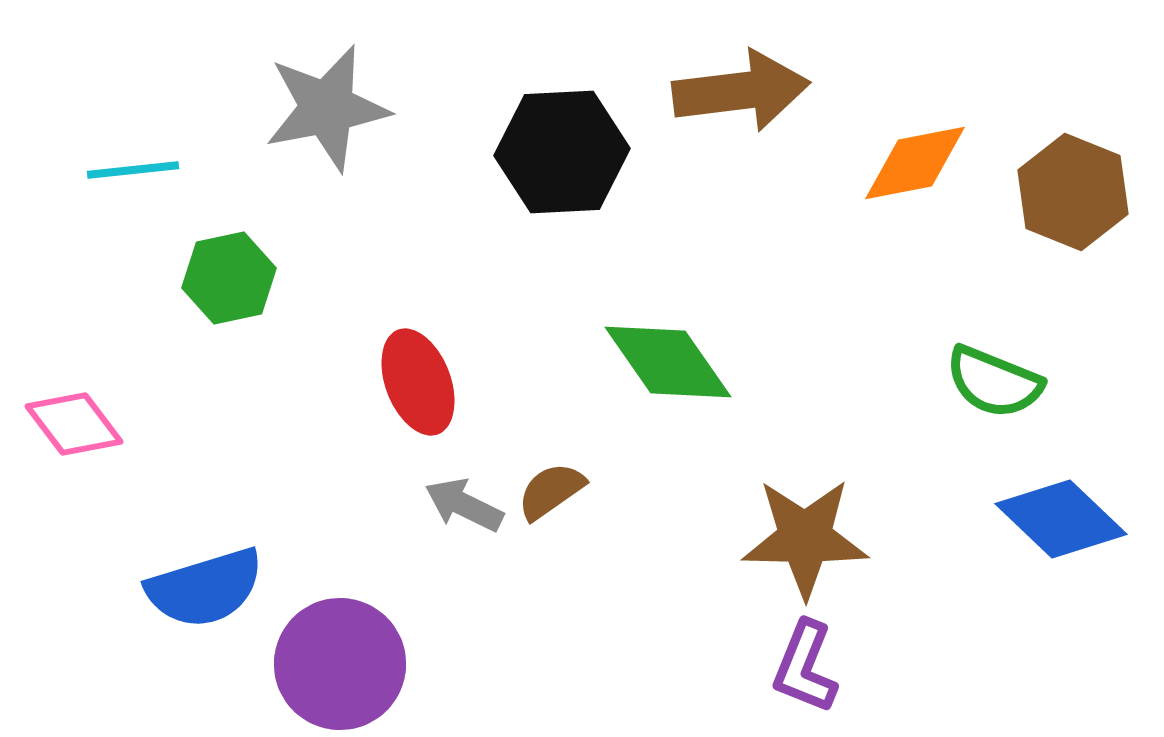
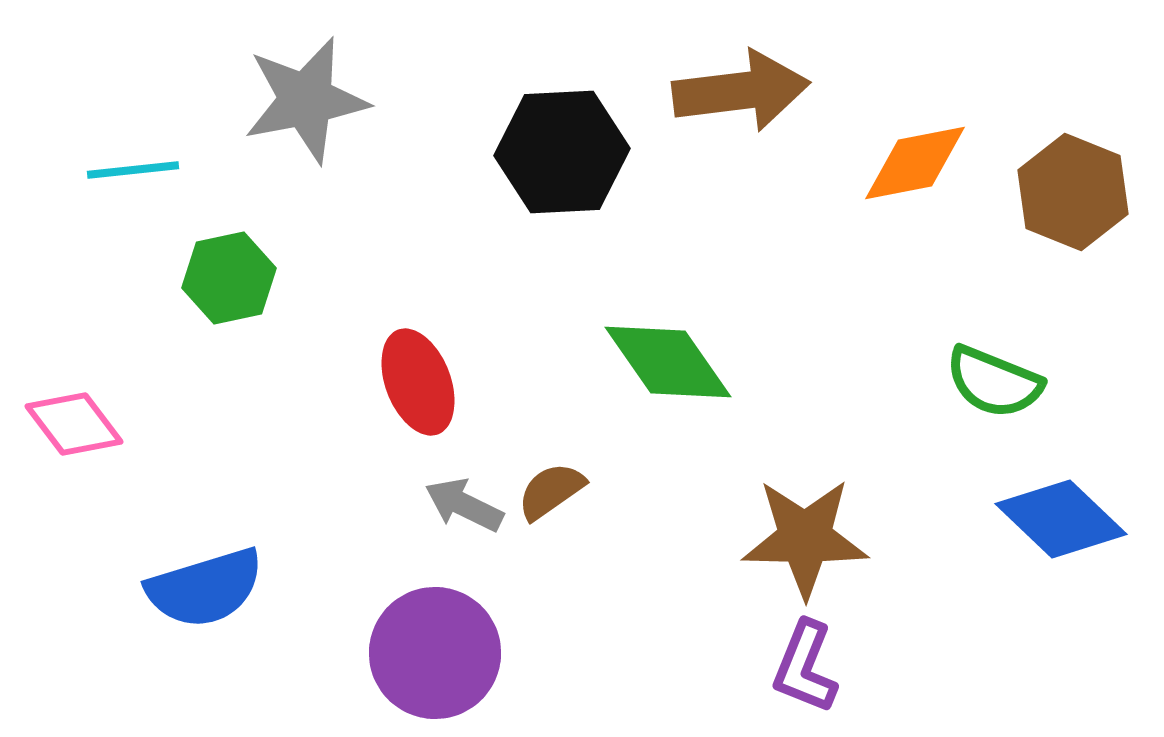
gray star: moved 21 px left, 8 px up
purple circle: moved 95 px right, 11 px up
